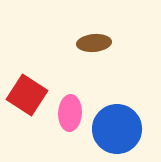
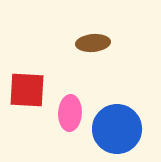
brown ellipse: moved 1 px left
red square: moved 5 px up; rotated 30 degrees counterclockwise
